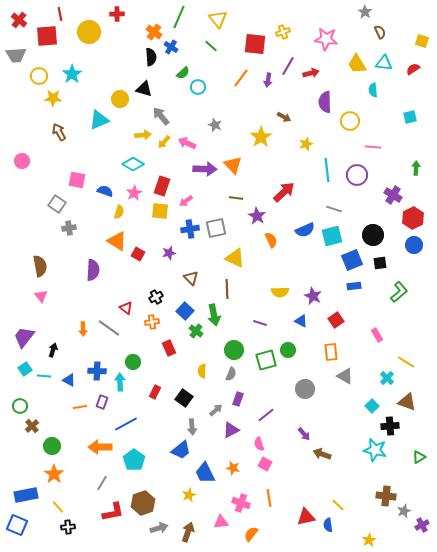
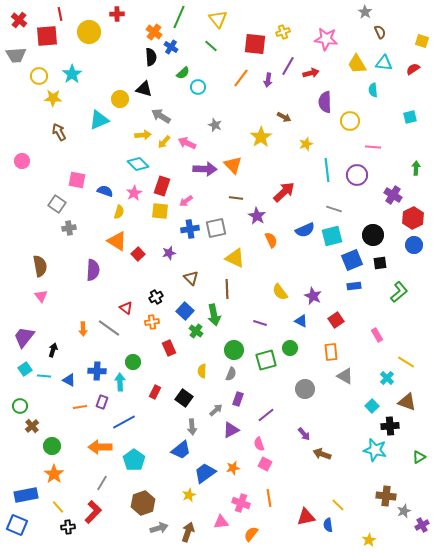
gray arrow at (161, 116): rotated 18 degrees counterclockwise
cyan diamond at (133, 164): moved 5 px right; rotated 15 degrees clockwise
red square at (138, 254): rotated 16 degrees clockwise
yellow semicircle at (280, 292): rotated 54 degrees clockwise
green circle at (288, 350): moved 2 px right, 2 px up
blue line at (126, 424): moved 2 px left, 2 px up
orange star at (233, 468): rotated 24 degrees counterclockwise
blue trapezoid at (205, 473): rotated 80 degrees clockwise
red L-shape at (113, 512): moved 20 px left; rotated 35 degrees counterclockwise
